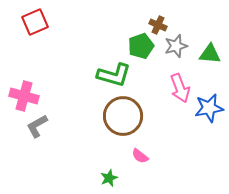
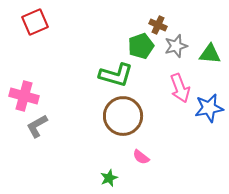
green L-shape: moved 2 px right
pink semicircle: moved 1 px right, 1 px down
